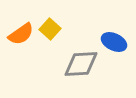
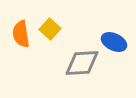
orange semicircle: rotated 116 degrees clockwise
gray diamond: moved 1 px right, 1 px up
